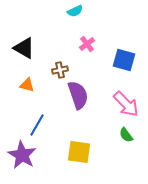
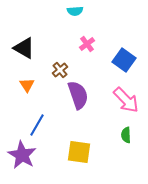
cyan semicircle: rotated 21 degrees clockwise
blue square: rotated 20 degrees clockwise
brown cross: rotated 28 degrees counterclockwise
orange triangle: rotated 42 degrees clockwise
pink arrow: moved 4 px up
green semicircle: rotated 35 degrees clockwise
